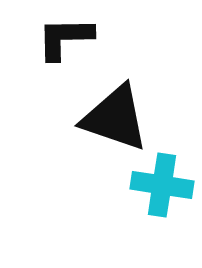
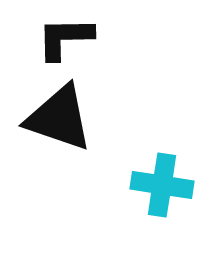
black triangle: moved 56 px left
